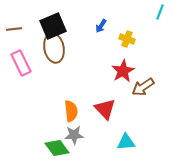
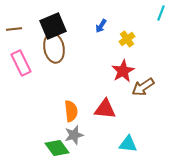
cyan line: moved 1 px right, 1 px down
yellow cross: rotated 35 degrees clockwise
red triangle: rotated 40 degrees counterclockwise
gray star: rotated 12 degrees counterclockwise
cyan triangle: moved 2 px right, 2 px down; rotated 12 degrees clockwise
